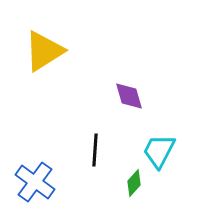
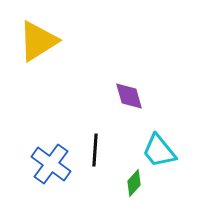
yellow triangle: moved 6 px left, 10 px up
cyan trapezoid: rotated 66 degrees counterclockwise
blue cross: moved 16 px right, 18 px up
